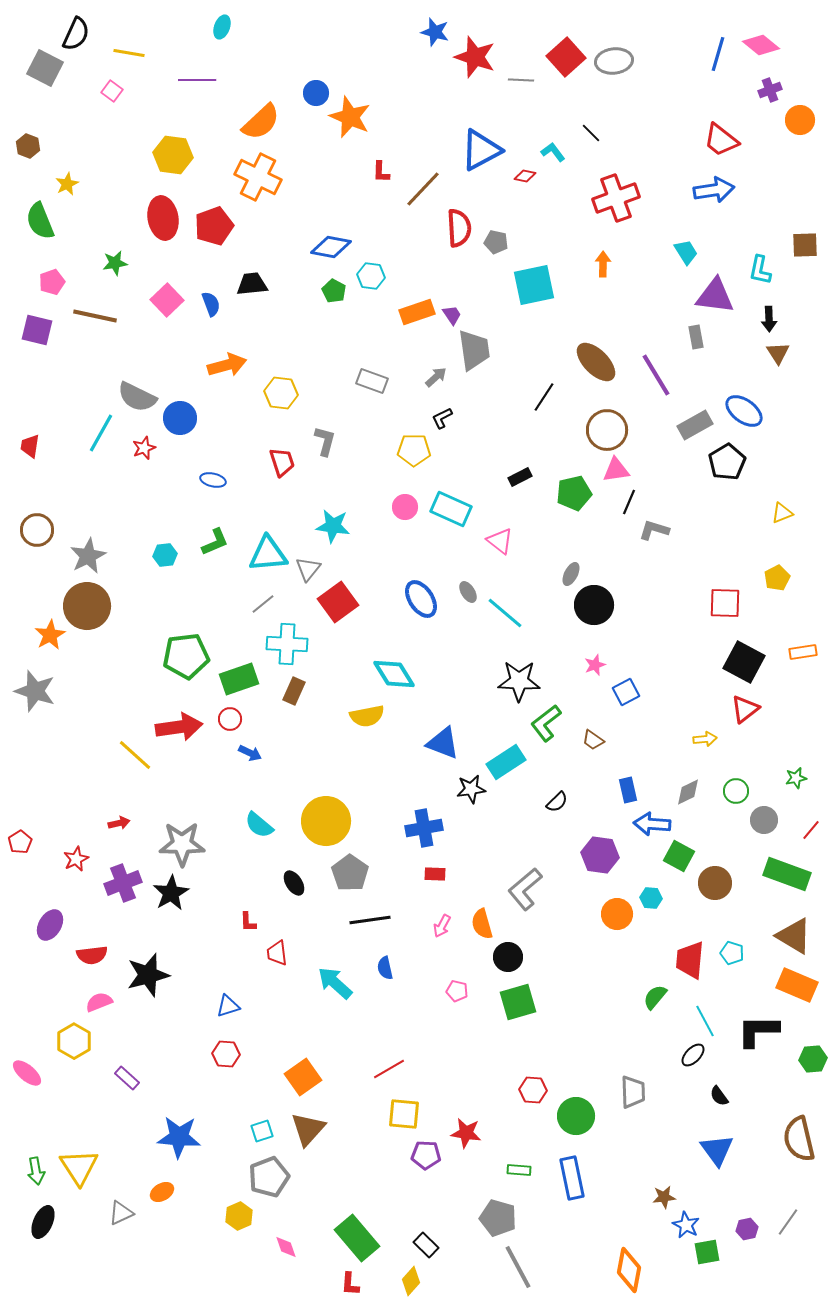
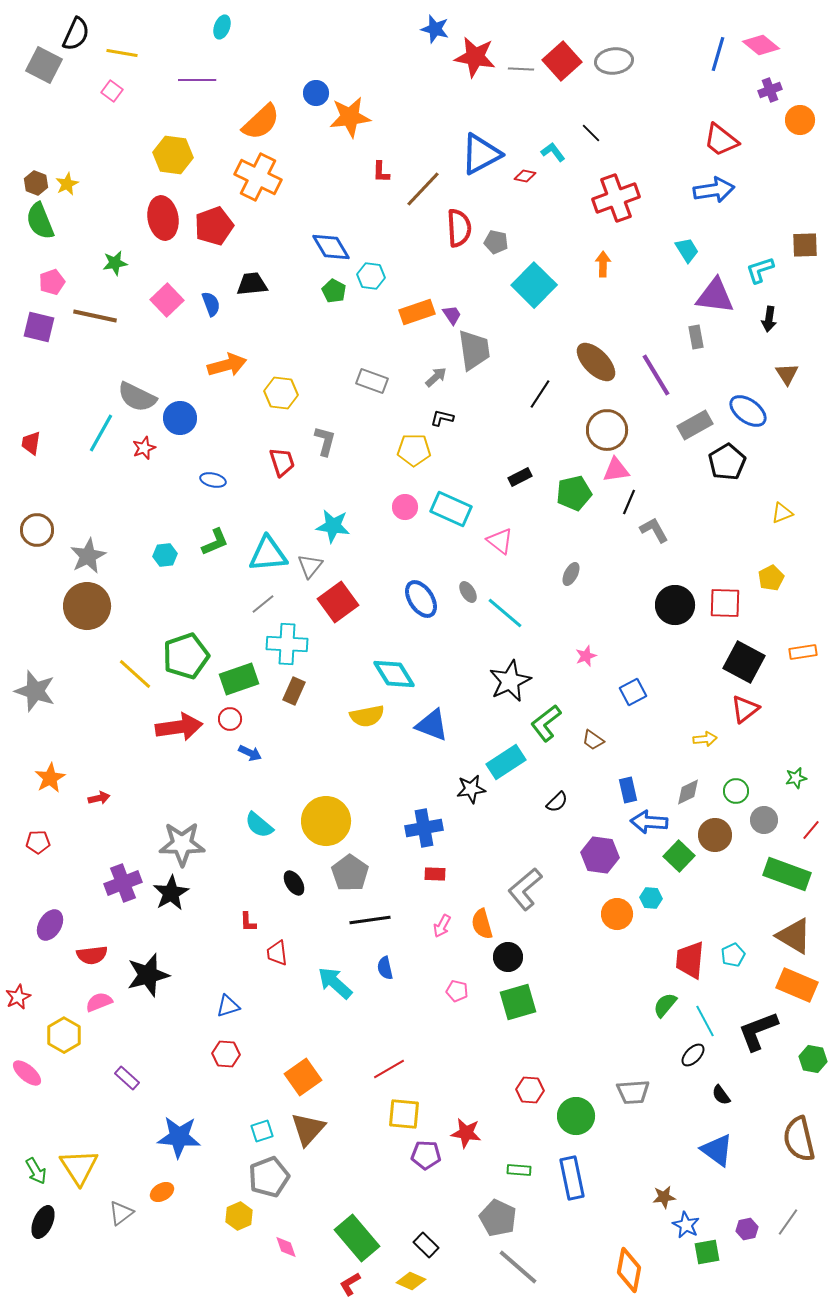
blue star at (435, 32): moved 3 px up
yellow line at (129, 53): moved 7 px left
red star at (475, 57): rotated 9 degrees counterclockwise
red square at (566, 57): moved 4 px left, 4 px down
gray square at (45, 68): moved 1 px left, 3 px up
gray line at (521, 80): moved 11 px up
orange star at (350, 117): rotated 30 degrees counterclockwise
brown hexagon at (28, 146): moved 8 px right, 37 px down
blue triangle at (481, 150): moved 4 px down
blue diamond at (331, 247): rotated 48 degrees clockwise
cyan trapezoid at (686, 252): moved 1 px right, 2 px up
cyan L-shape at (760, 270): rotated 60 degrees clockwise
cyan square at (534, 285): rotated 33 degrees counterclockwise
black arrow at (769, 319): rotated 10 degrees clockwise
purple square at (37, 330): moved 2 px right, 3 px up
brown triangle at (778, 353): moved 9 px right, 21 px down
black line at (544, 397): moved 4 px left, 3 px up
blue ellipse at (744, 411): moved 4 px right
black L-shape at (442, 418): rotated 40 degrees clockwise
red trapezoid at (30, 446): moved 1 px right, 3 px up
gray L-shape at (654, 530): rotated 44 degrees clockwise
gray triangle at (308, 569): moved 2 px right, 3 px up
yellow pentagon at (777, 578): moved 6 px left
black circle at (594, 605): moved 81 px right
orange star at (50, 635): moved 143 px down
green pentagon at (186, 656): rotated 12 degrees counterclockwise
pink star at (595, 665): moved 9 px left, 9 px up
black star at (519, 681): moved 9 px left; rotated 27 degrees counterclockwise
blue square at (626, 692): moved 7 px right
blue triangle at (443, 743): moved 11 px left, 18 px up
yellow line at (135, 755): moved 81 px up
red arrow at (119, 823): moved 20 px left, 25 px up
blue arrow at (652, 824): moved 3 px left, 2 px up
red pentagon at (20, 842): moved 18 px right; rotated 30 degrees clockwise
green square at (679, 856): rotated 16 degrees clockwise
red star at (76, 859): moved 58 px left, 138 px down
brown circle at (715, 883): moved 48 px up
cyan pentagon at (732, 953): moved 1 px right, 2 px down; rotated 30 degrees clockwise
green semicircle at (655, 997): moved 10 px right, 8 px down
black L-shape at (758, 1031): rotated 21 degrees counterclockwise
yellow hexagon at (74, 1041): moved 10 px left, 6 px up
green hexagon at (813, 1059): rotated 16 degrees clockwise
red hexagon at (533, 1090): moved 3 px left
gray trapezoid at (633, 1092): rotated 88 degrees clockwise
black semicircle at (719, 1096): moved 2 px right, 1 px up
blue triangle at (717, 1150): rotated 18 degrees counterclockwise
green arrow at (36, 1171): rotated 20 degrees counterclockwise
gray triangle at (121, 1213): rotated 12 degrees counterclockwise
gray pentagon at (498, 1218): rotated 9 degrees clockwise
gray line at (518, 1267): rotated 21 degrees counterclockwise
yellow diamond at (411, 1281): rotated 72 degrees clockwise
red L-shape at (350, 1284): rotated 55 degrees clockwise
